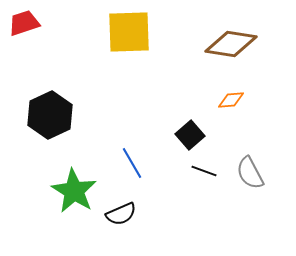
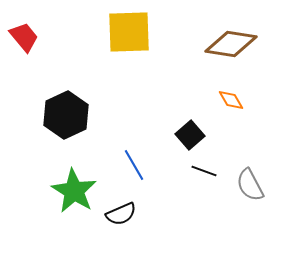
red trapezoid: moved 14 px down; rotated 68 degrees clockwise
orange diamond: rotated 64 degrees clockwise
black hexagon: moved 16 px right
blue line: moved 2 px right, 2 px down
gray semicircle: moved 12 px down
